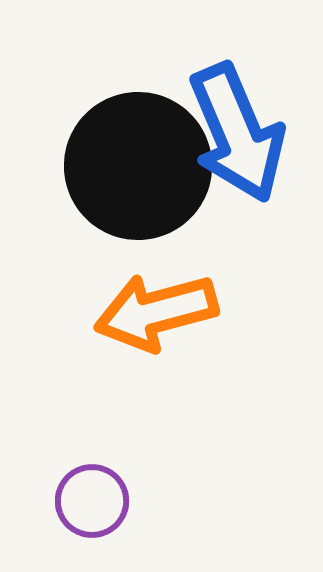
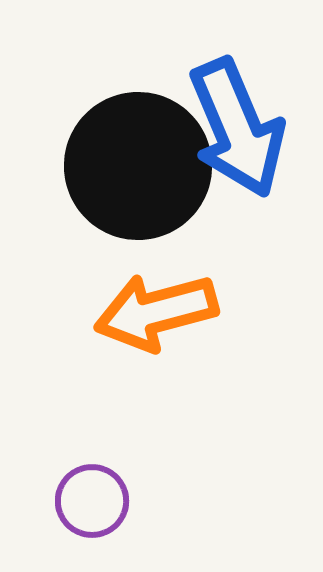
blue arrow: moved 5 px up
